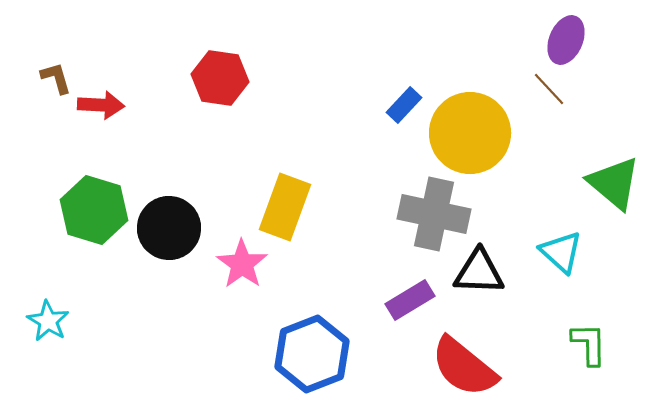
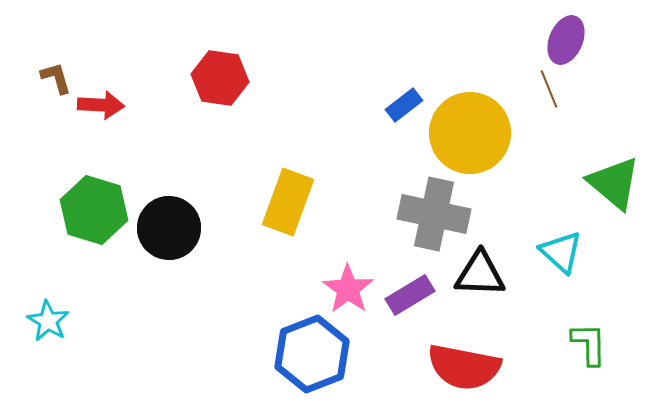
brown line: rotated 21 degrees clockwise
blue rectangle: rotated 9 degrees clockwise
yellow rectangle: moved 3 px right, 5 px up
pink star: moved 106 px right, 25 px down
black triangle: moved 1 px right, 2 px down
purple rectangle: moved 5 px up
red semicircle: rotated 28 degrees counterclockwise
